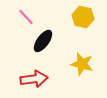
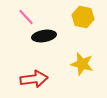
black ellipse: moved 1 px right, 5 px up; rotated 45 degrees clockwise
